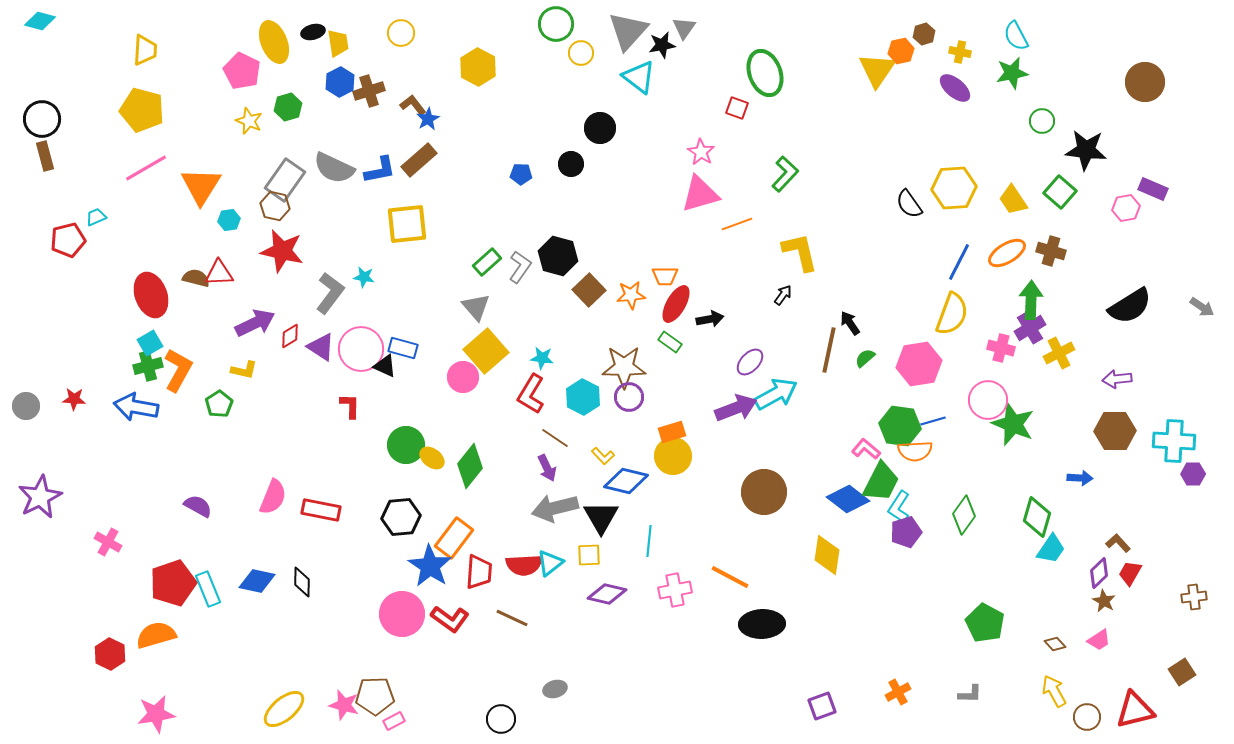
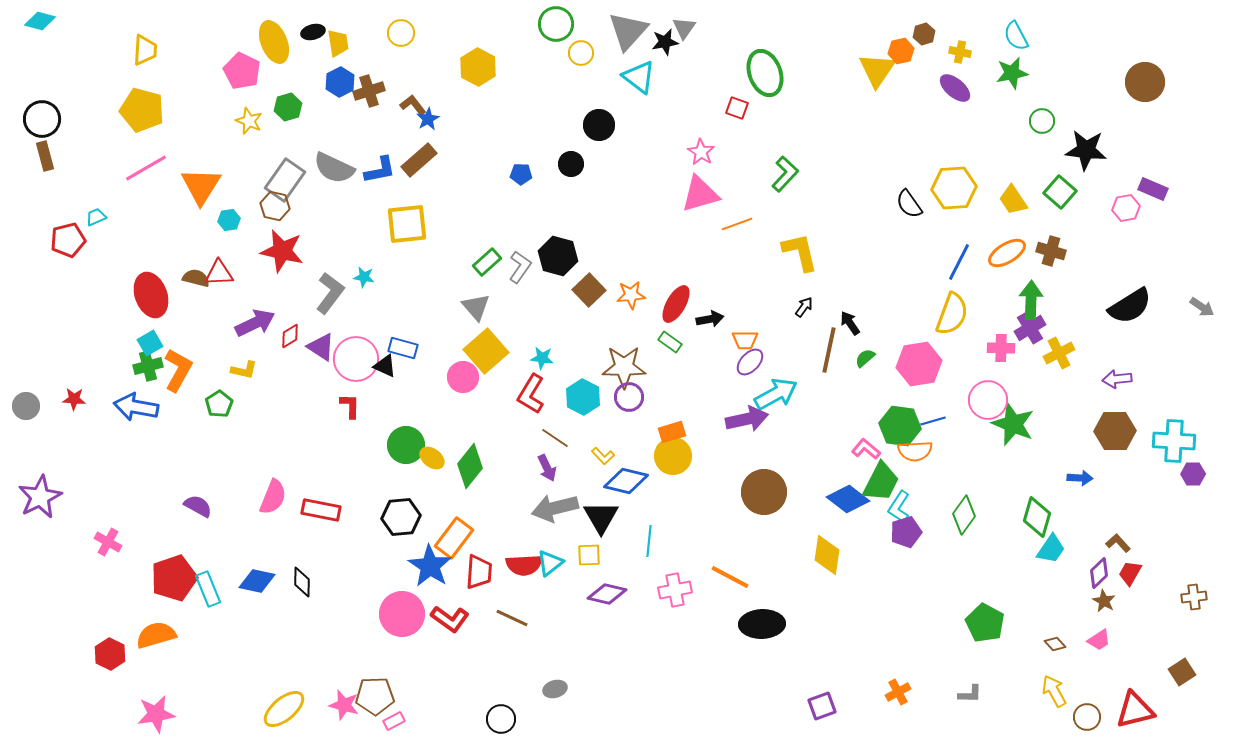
black star at (662, 45): moved 3 px right, 3 px up
black circle at (600, 128): moved 1 px left, 3 px up
orange trapezoid at (665, 276): moved 80 px right, 64 px down
black arrow at (783, 295): moved 21 px right, 12 px down
pink cross at (1001, 348): rotated 12 degrees counterclockwise
pink circle at (361, 349): moved 5 px left, 10 px down
purple arrow at (736, 408): moved 11 px right, 11 px down; rotated 9 degrees clockwise
red pentagon at (173, 583): moved 1 px right, 5 px up
